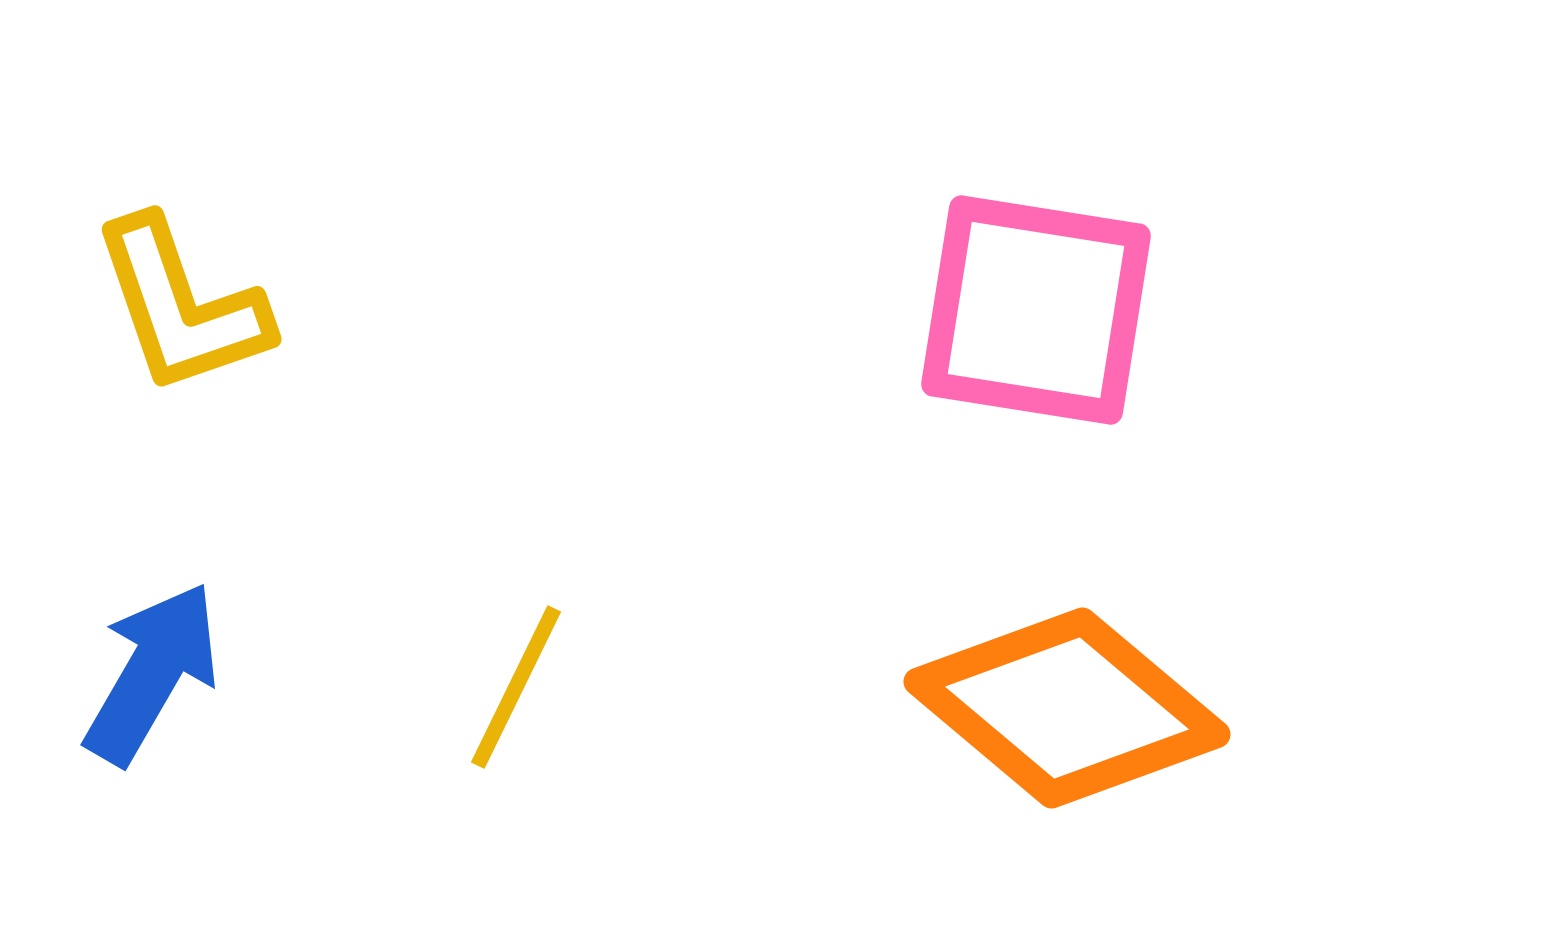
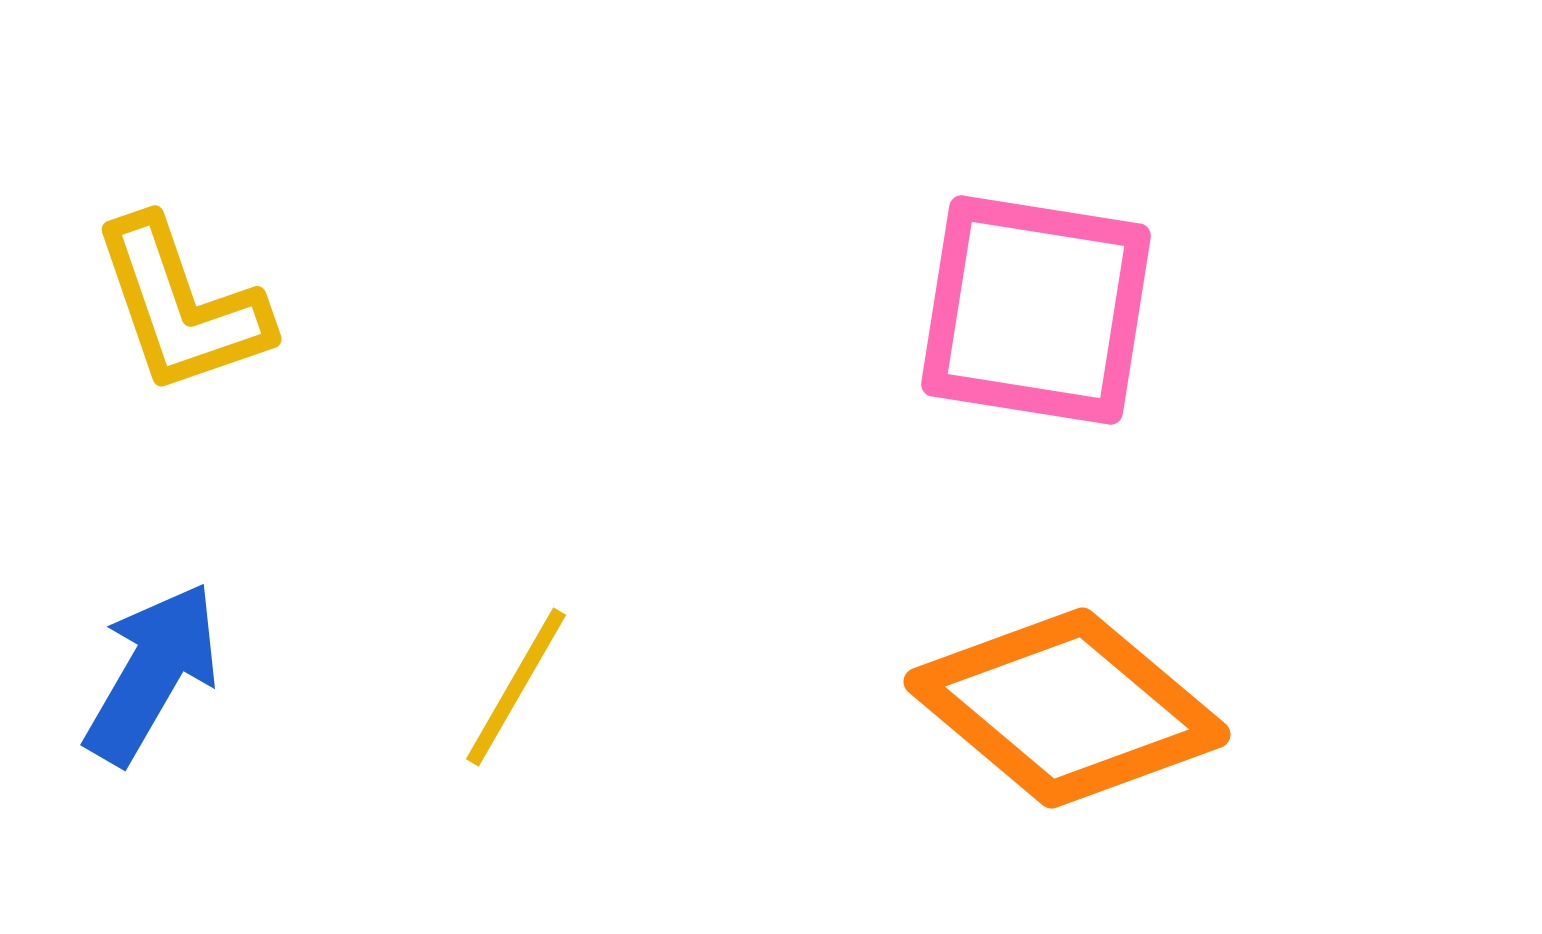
yellow line: rotated 4 degrees clockwise
